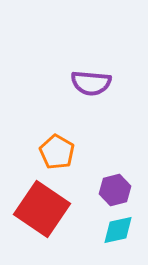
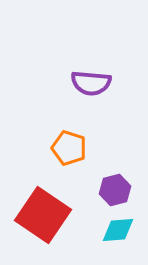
orange pentagon: moved 12 px right, 4 px up; rotated 12 degrees counterclockwise
red square: moved 1 px right, 6 px down
cyan diamond: rotated 8 degrees clockwise
